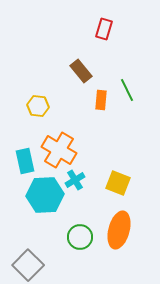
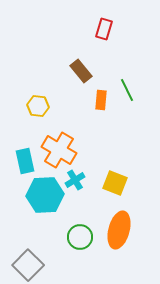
yellow square: moved 3 px left
